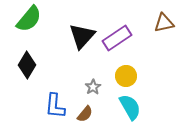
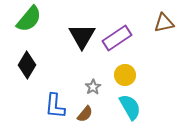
black triangle: rotated 12 degrees counterclockwise
yellow circle: moved 1 px left, 1 px up
